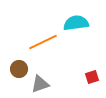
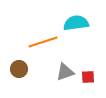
orange line: rotated 8 degrees clockwise
red square: moved 4 px left; rotated 16 degrees clockwise
gray triangle: moved 25 px right, 12 px up
